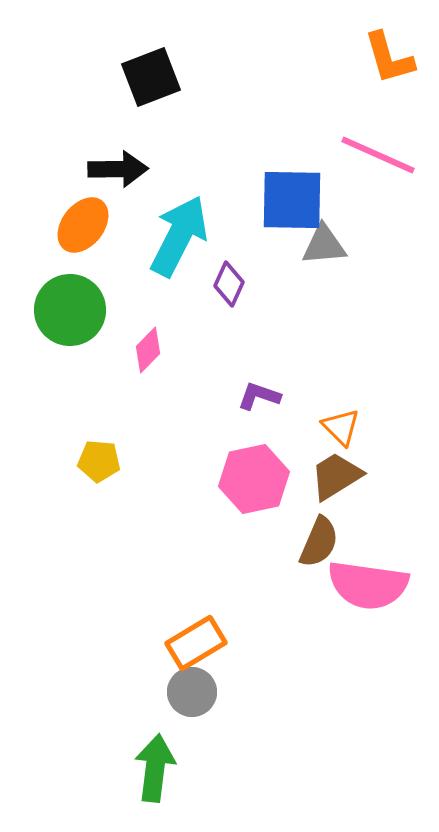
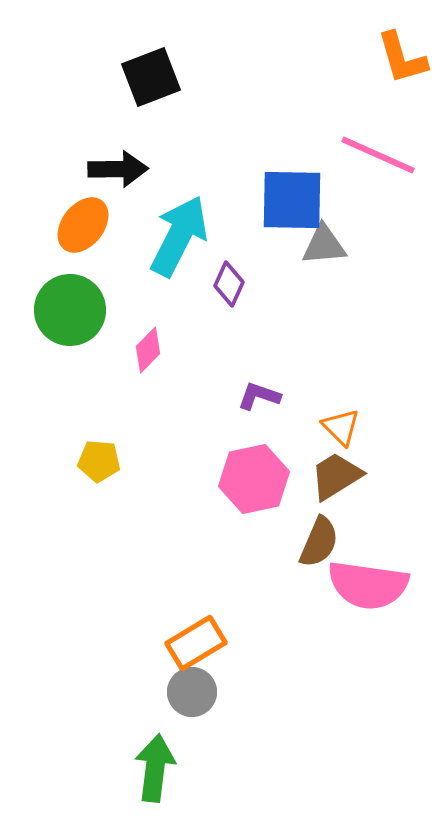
orange L-shape: moved 13 px right
